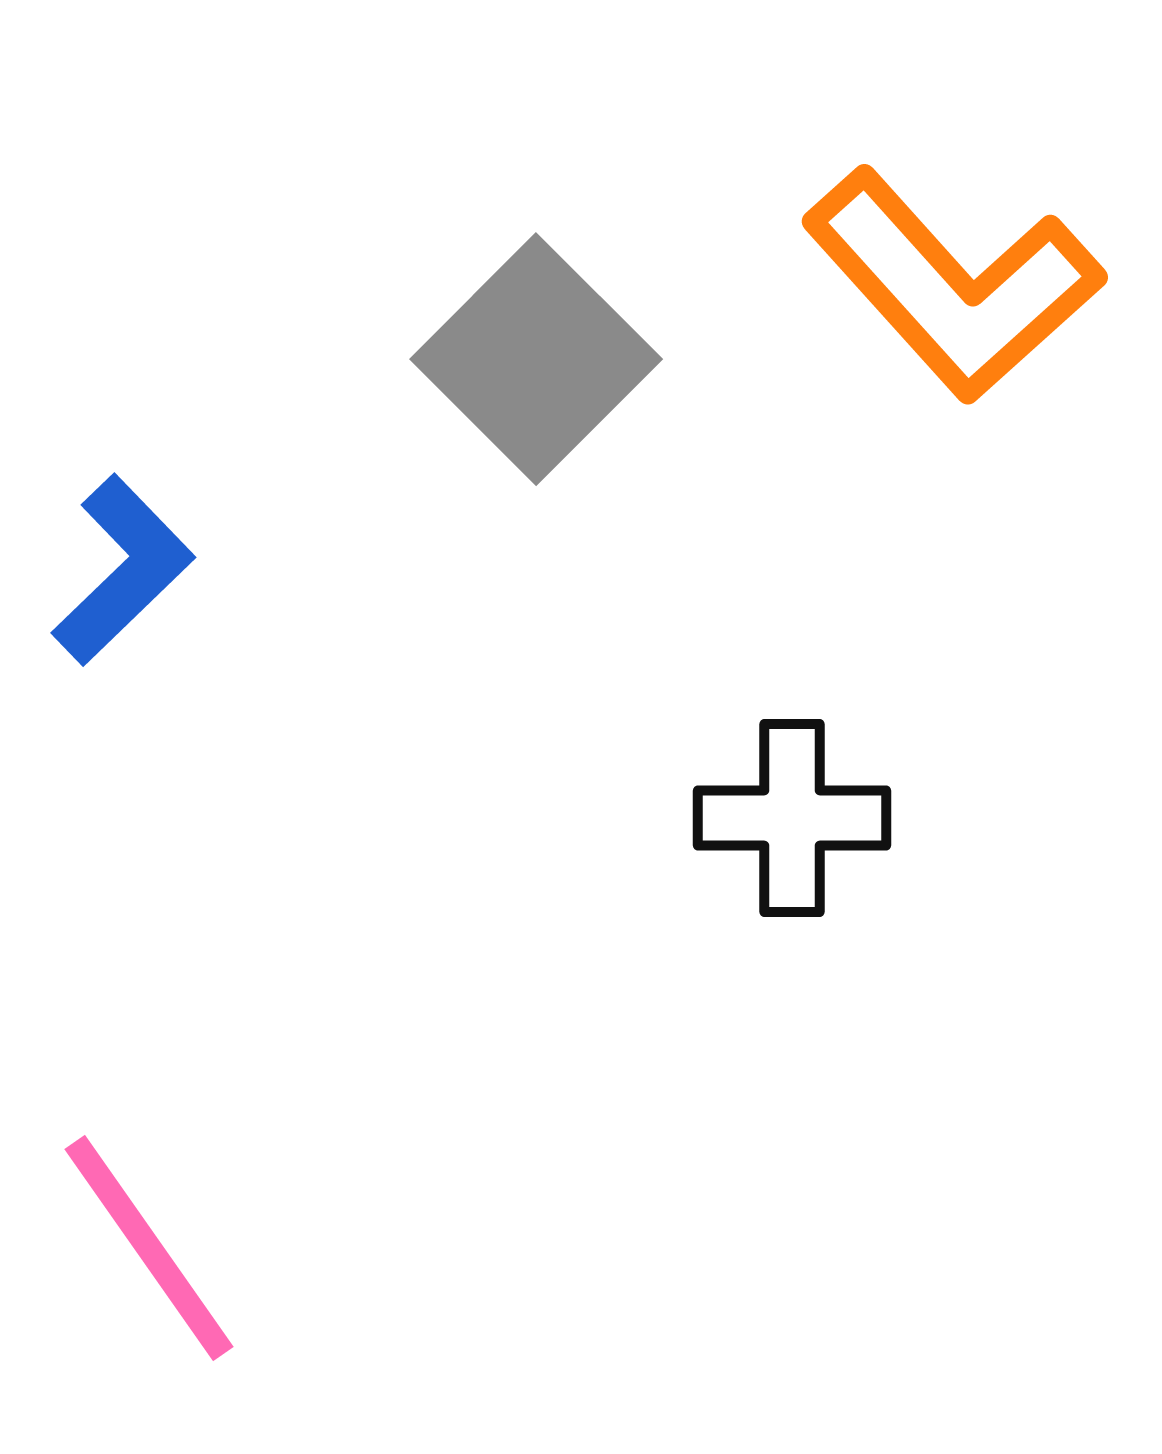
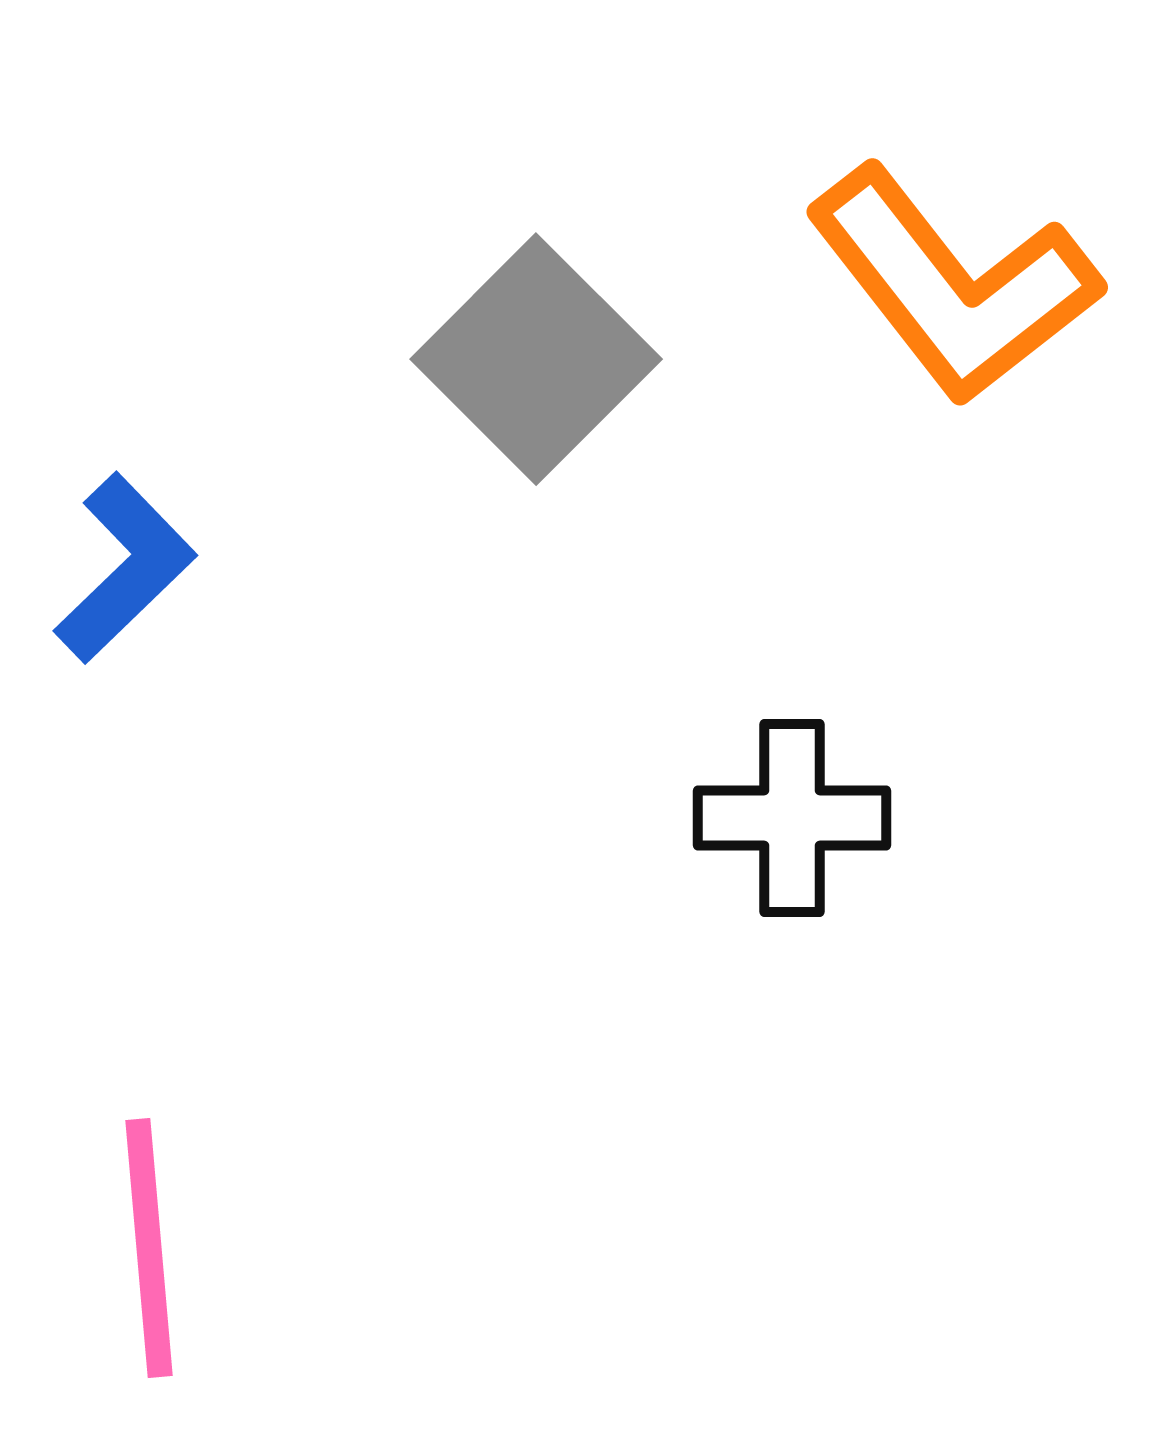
orange L-shape: rotated 4 degrees clockwise
blue L-shape: moved 2 px right, 2 px up
pink line: rotated 30 degrees clockwise
